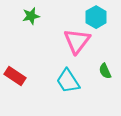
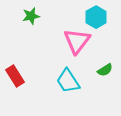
green semicircle: moved 1 px up; rotated 98 degrees counterclockwise
red rectangle: rotated 25 degrees clockwise
